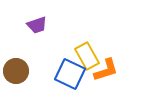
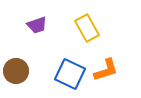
yellow rectangle: moved 28 px up
